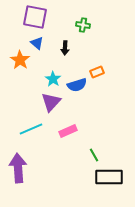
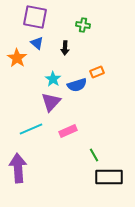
orange star: moved 3 px left, 2 px up
